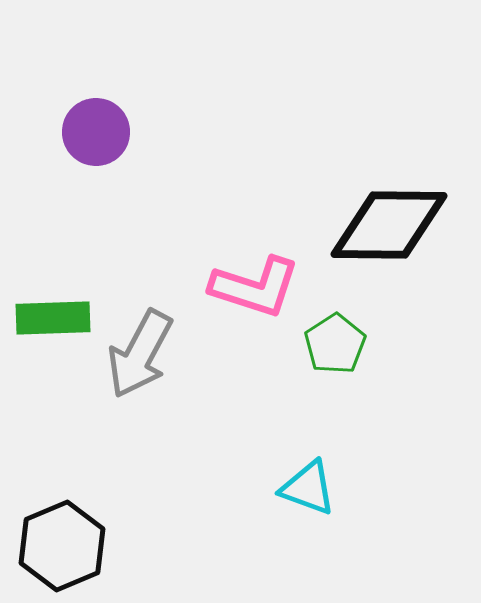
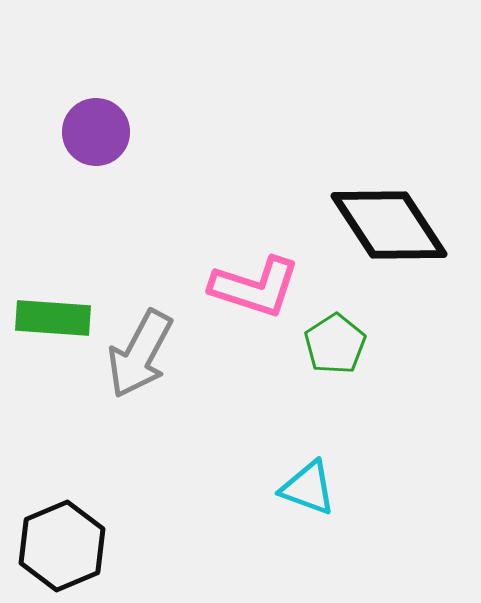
black diamond: rotated 56 degrees clockwise
green rectangle: rotated 6 degrees clockwise
